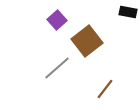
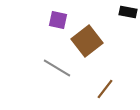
purple square: moved 1 px right; rotated 36 degrees counterclockwise
gray line: rotated 72 degrees clockwise
